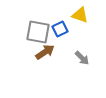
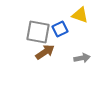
gray arrow: rotated 56 degrees counterclockwise
